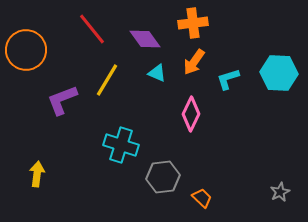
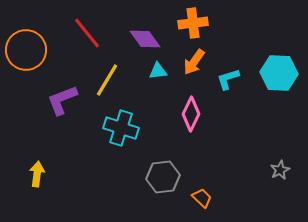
red line: moved 5 px left, 4 px down
cyan triangle: moved 1 px right, 2 px up; rotated 30 degrees counterclockwise
cyan cross: moved 17 px up
gray star: moved 22 px up
